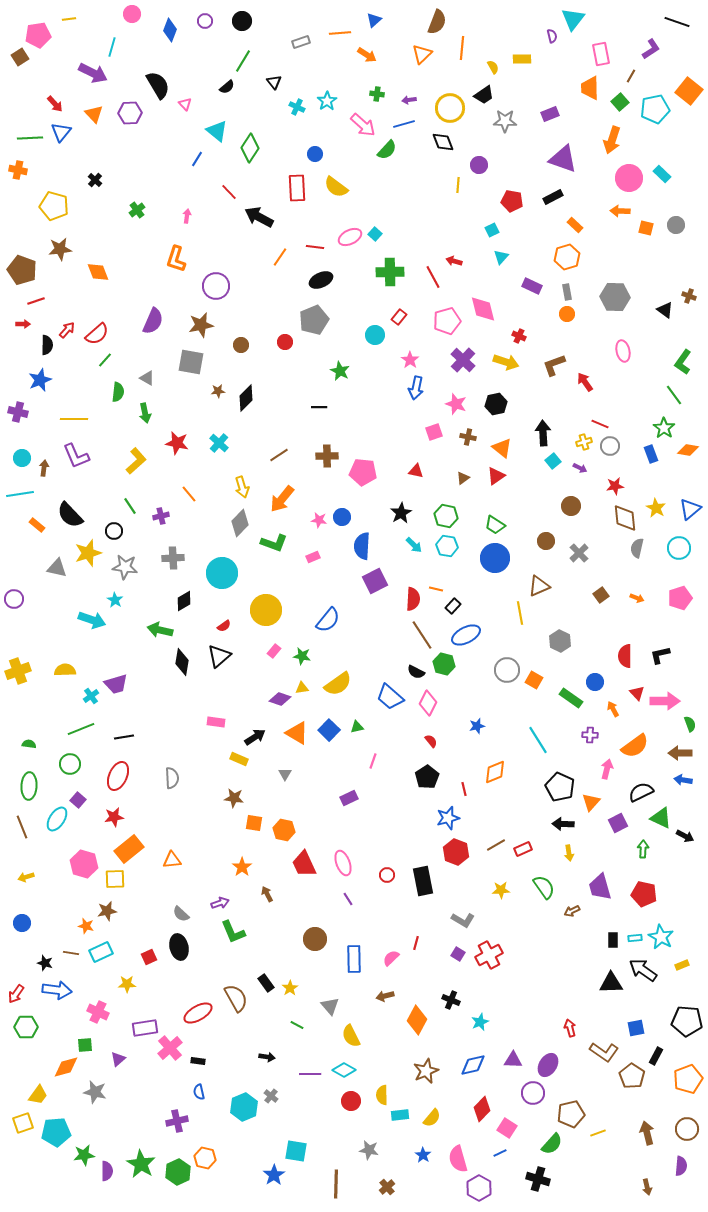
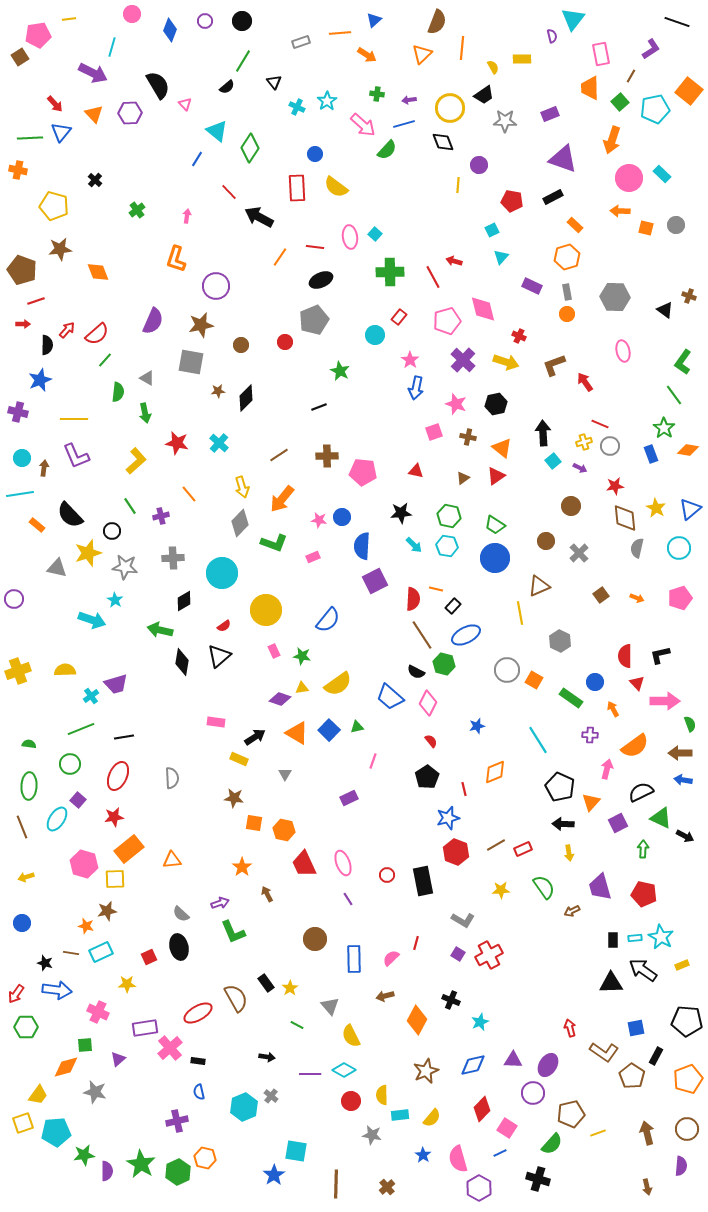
pink ellipse at (350, 237): rotated 70 degrees counterclockwise
black line at (319, 407): rotated 21 degrees counterclockwise
black star at (401, 513): rotated 25 degrees clockwise
green hexagon at (446, 516): moved 3 px right
black circle at (114, 531): moved 2 px left
pink rectangle at (274, 651): rotated 64 degrees counterclockwise
red triangle at (637, 693): moved 10 px up
gray star at (369, 1150): moved 3 px right, 15 px up
